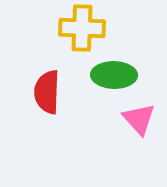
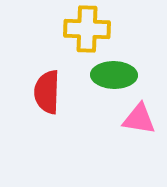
yellow cross: moved 5 px right, 1 px down
pink triangle: rotated 39 degrees counterclockwise
